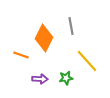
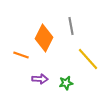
yellow line: moved 1 px right, 2 px up
green star: moved 5 px down
